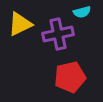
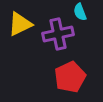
cyan semicircle: moved 2 px left; rotated 84 degrees clockwise
red pentagon: rotated 12 degrees counterclockwise
